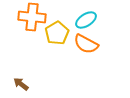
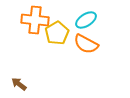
orange cross: moved 3 px right, 3 px down
brown arrow: moved 2 px left
